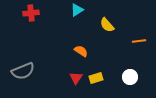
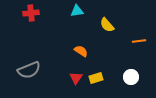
cyan triangle: moved 1 px down; rotated 24 degrees clockwise
gray semicircle: moved 6 px right, 1 px up
white circle: moved 1 px right
